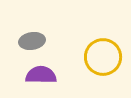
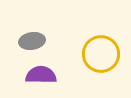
yellow circle: moved 2 px left, 3 px up
